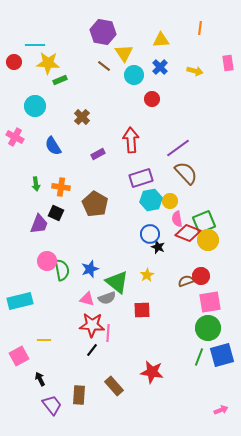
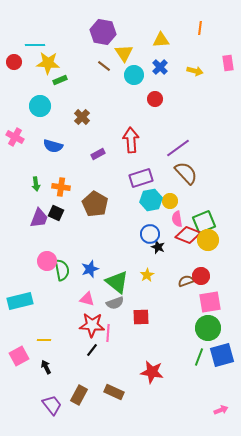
red circle at (152, 99): moved 3 px right
cyan circle at (35, 106): moved 5 px right
blue semicircle at (53, 146): rotated 42 degrees counterclockwise
purple trapezoid at (39, 224): moved 6 px up
red diamond at (188, 233): moved 2 px down
gray semicircle at (107, 298): moved 8 px right, 5 px down
red square at (142, 310): moved 1 px left, 7 px down
black arrow at (40, 379): moved 6 px right, 12 px up
brown rectangle at (114, 386): moved 6 px down; rotated 24 degrees counterclockwise
brown rectangle at (79, 395): rotated 24 degrees clockwise
